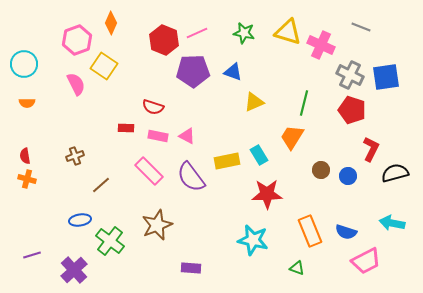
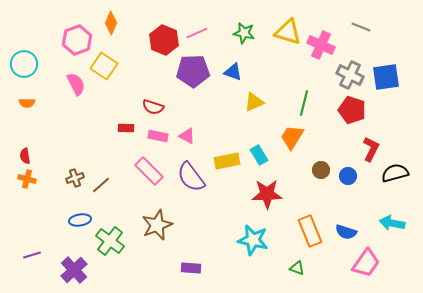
brown cross at (75, 156): moved 22 px down
pink trapezoid at (366, 261): moved 2 px down; rotated 28 degrees counterclockwise
